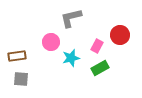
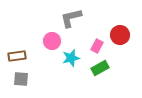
pink circle: moved 1 px right, 1 px up
